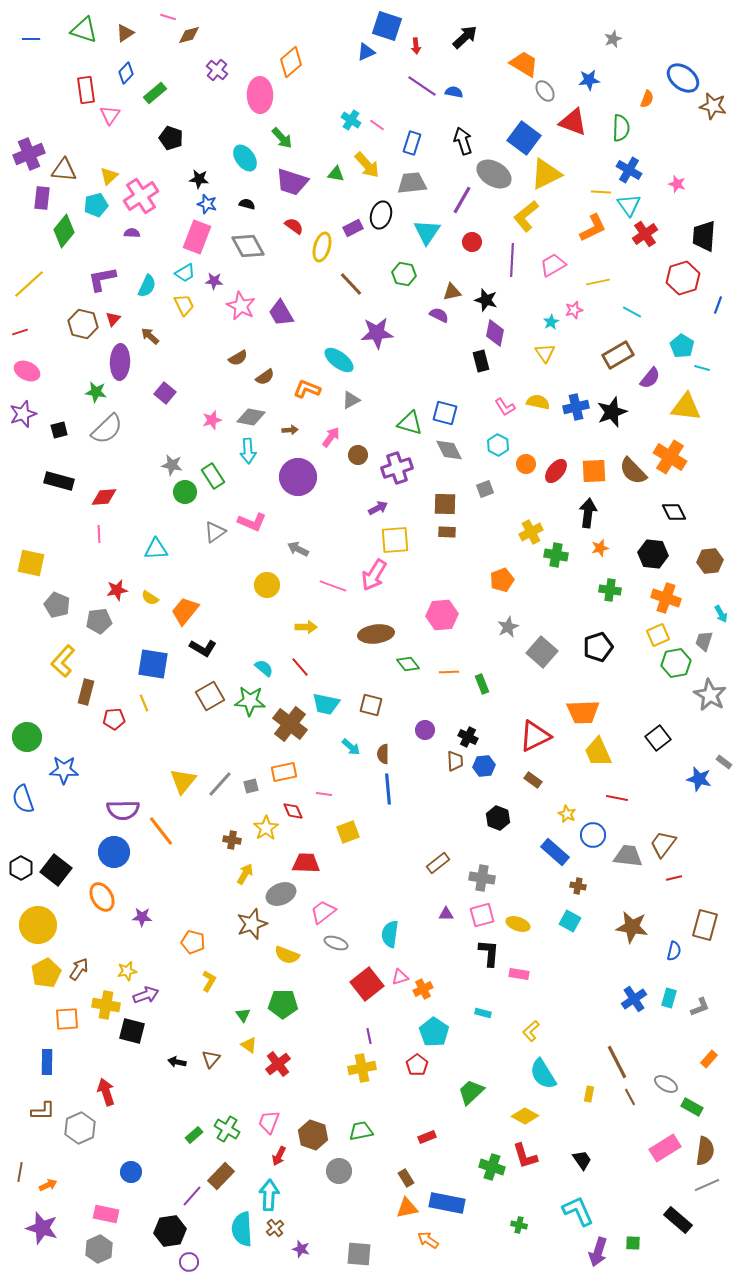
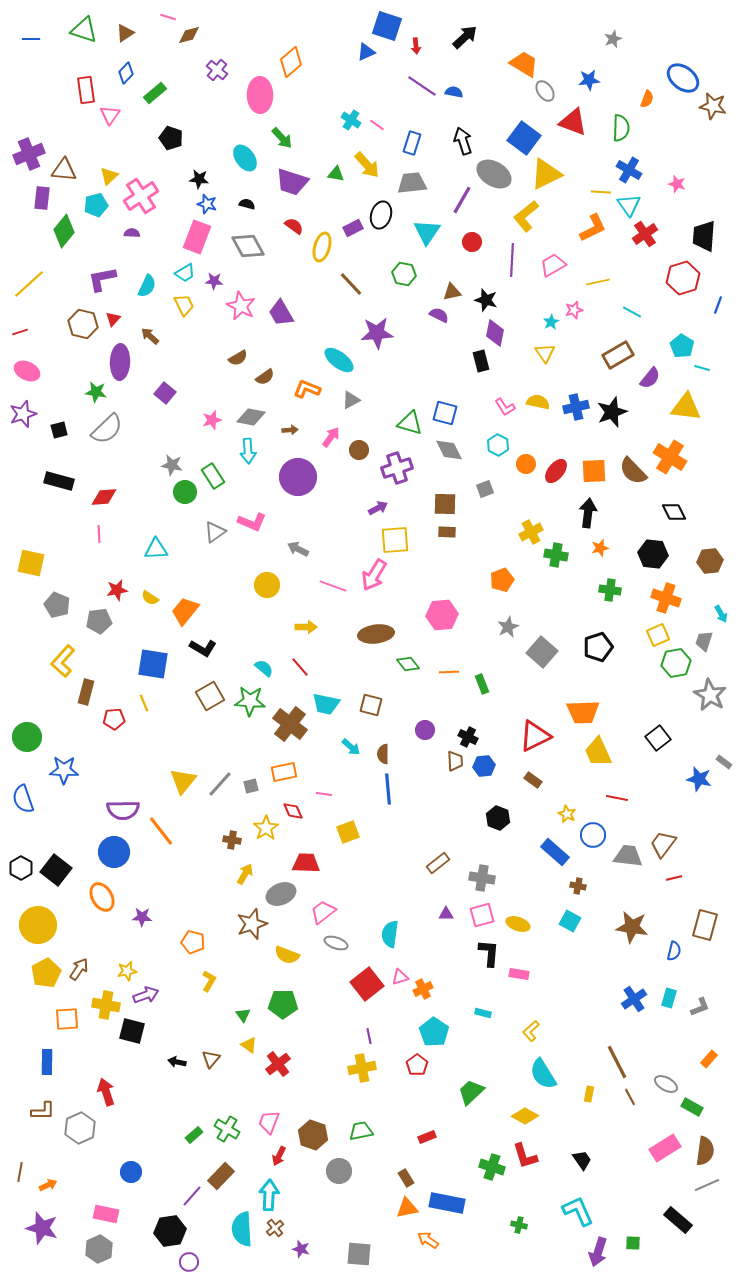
brown circle at (358, 455): moved 1 px right, 5 px up
